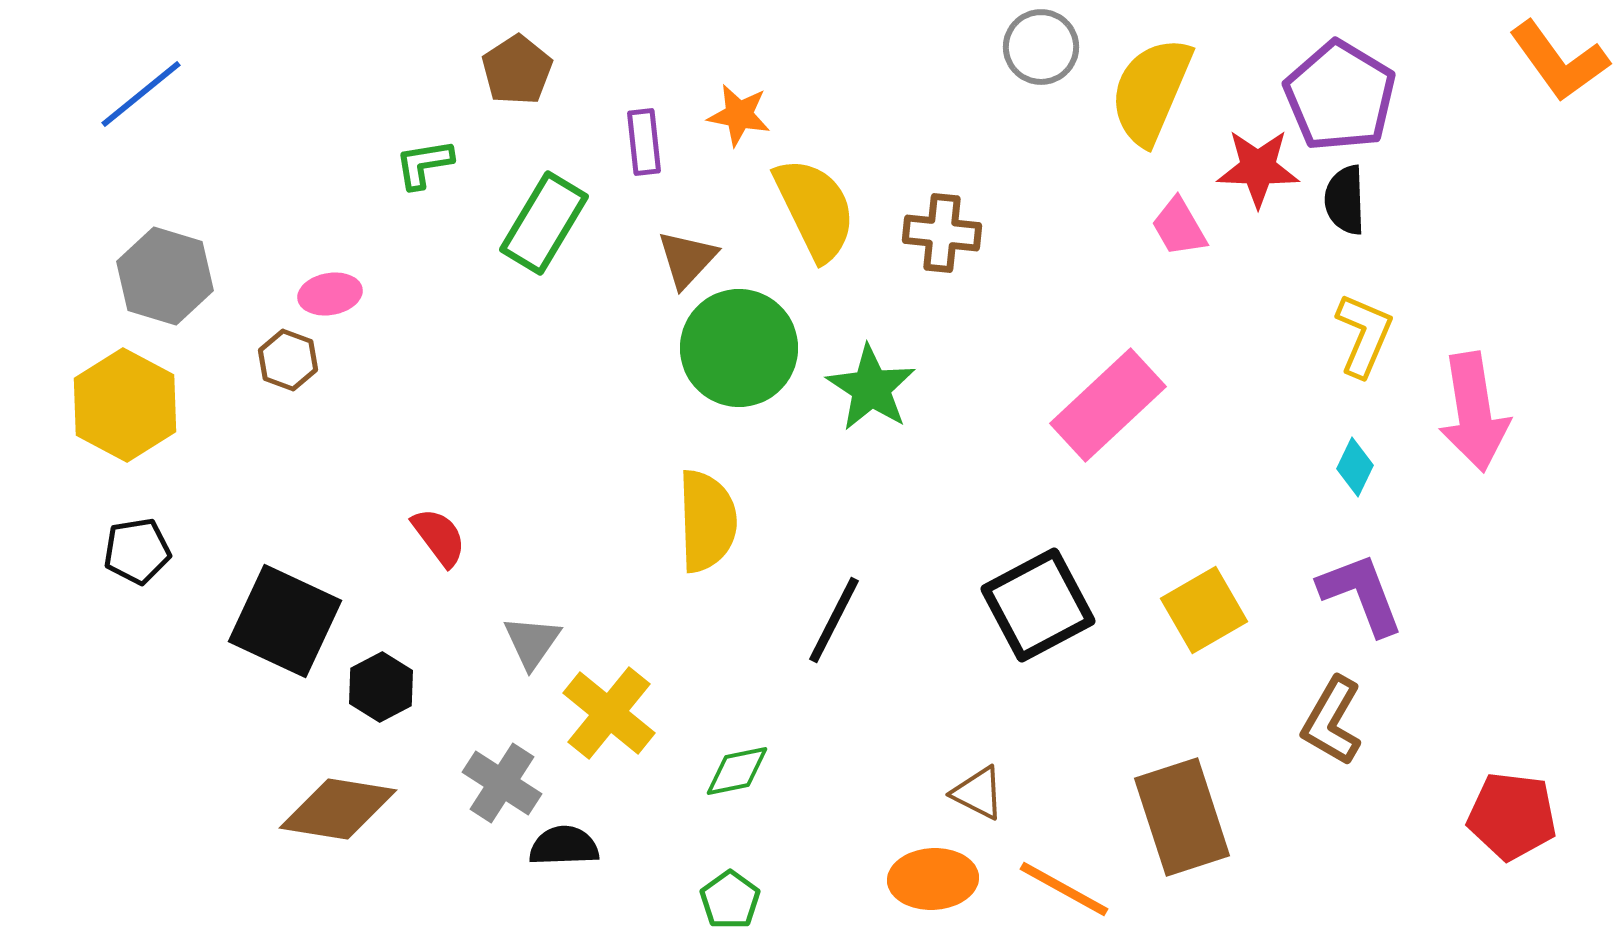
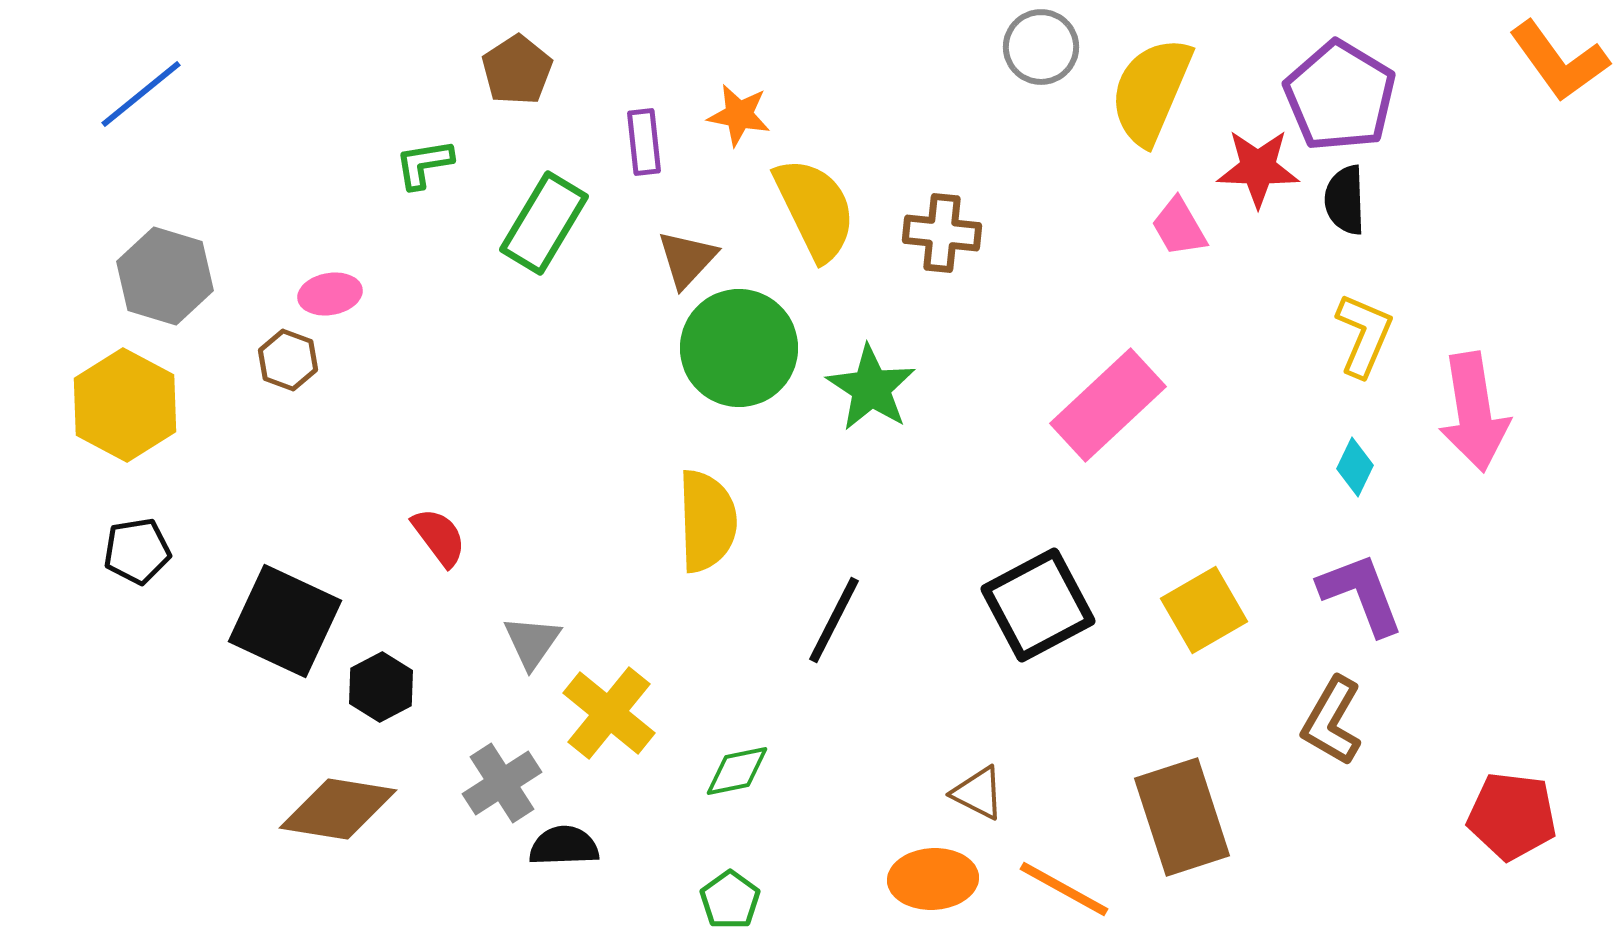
gray cross at (502, 783): rotated 24 degrees clockwise
